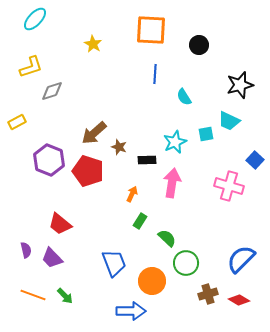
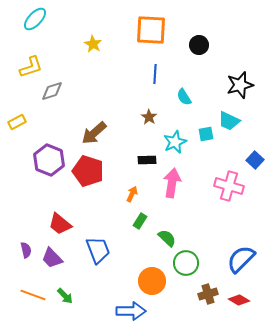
brown star: moved 30 px right, 30 px up; rotated 14 degrees clockwise
blue trapezoid: moved 16 px left, 13 px up
